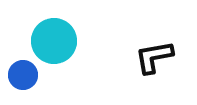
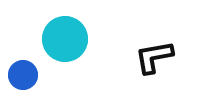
cyan circle: moved 11 px right, 2 px up
